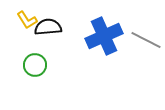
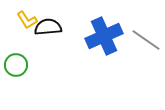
gray line: rotated 8 degrees clockwise
green circle: moved 19 px left
